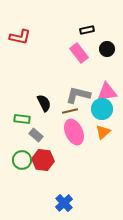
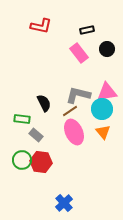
red L-shape: moved 21 px right, 11 px up
brown line: rotated 21 degrees counterclockwise
orange triangle: rotated 28 degrees counterclockwise
red hexagon: moved 2 px left, 2 px down
